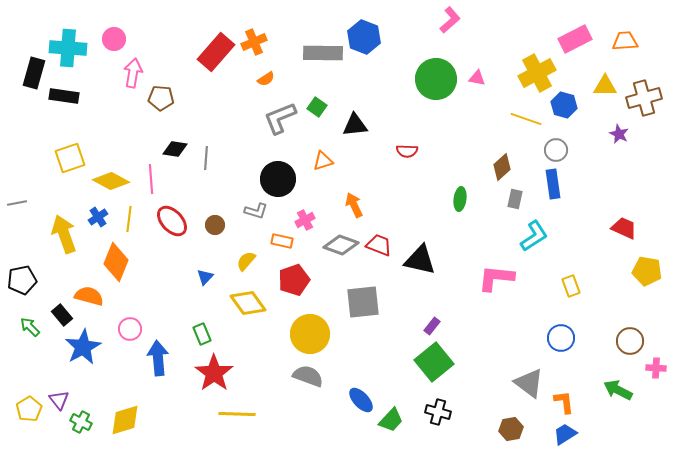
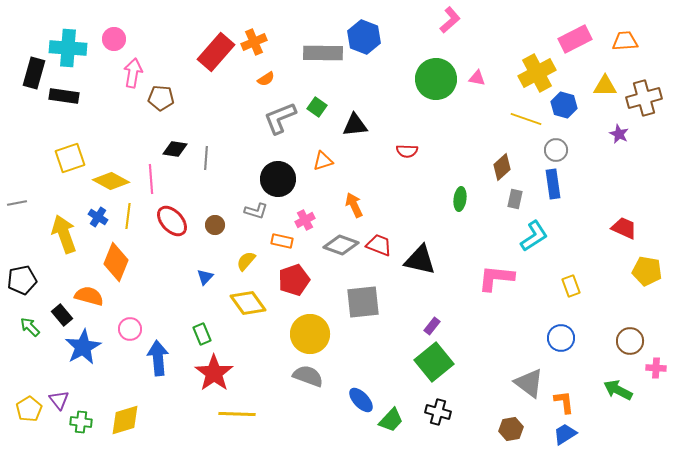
blue cross at (98, 217): rotated 24 degrees counterclockwise
yellow line at (129, 219): moved 1 px left, 3 px up
green cross at (81, 422): rotated 20 degrees counterclockwise
